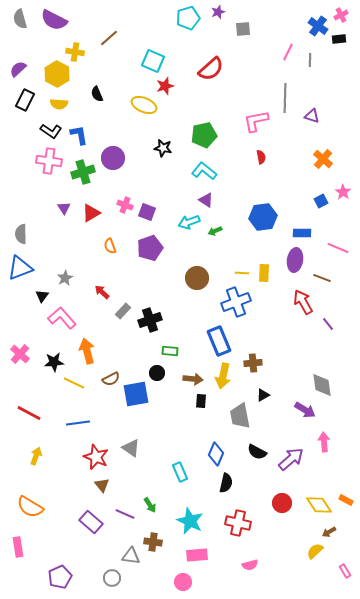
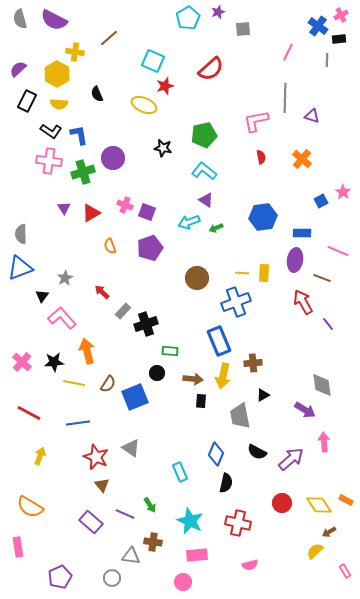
cyan pentagon at (188, 18): rotated 15 degrees counterclockwise
gray line at (310, 60): moved 17 px right
black rectangle at (25, 100): moved 2 px right, 1 px down
orange cross at (323, 159): moved 21 px left
green arrow at (215, 231): moved 1 px right, 3 px up
pink line at (338, 248): moved 3 px down
black cross at (150, 320): moved 4 px left, 4 px down
pink cross at (20, 354): moved 2 px right, 8 px down
brown semicircle at (111, 379): moved 3 px left, 5 px down; rotated 30 degrees counterclockwise
yellow line at (74, 383): rotated 15 degrees counterclockwise
blue square at (136, 394): moved 1 px left, 3 px down; rotated 12 degrees counterclockwise
yellow arrow at (36, 456): moved 4 px right
